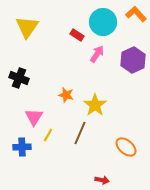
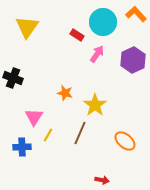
black cross: moved 6 px left
orange star: moved 1 px left, 2 px up
orange ellipse: moved 1 px left, 6 px up
